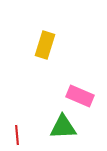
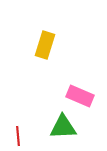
red line: moved 1 px right, 1 px down
